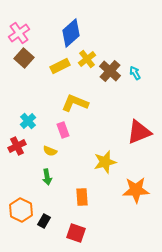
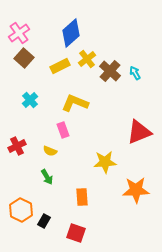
cyan cross: moved 2 px right, 21 px up
yellow star: rotated 10 degrees clockwise
green arrow: rotated 21 degrees counterclockwise
